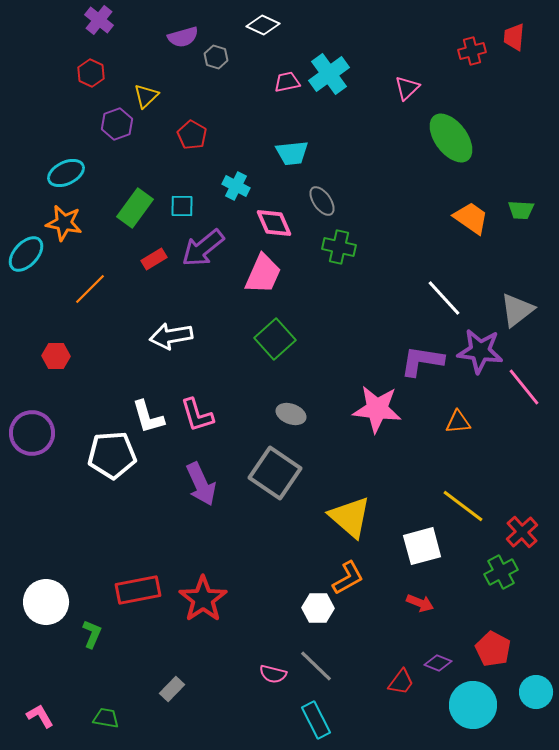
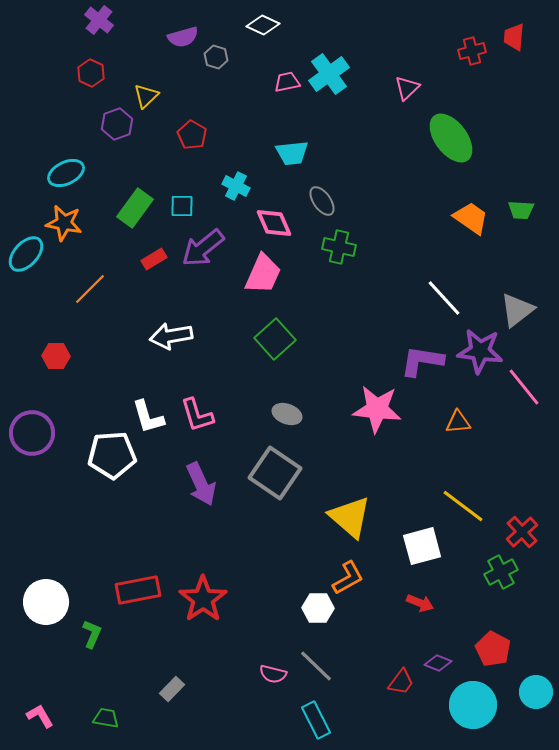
gray ellipse at (291, 414): moved 4 px left
